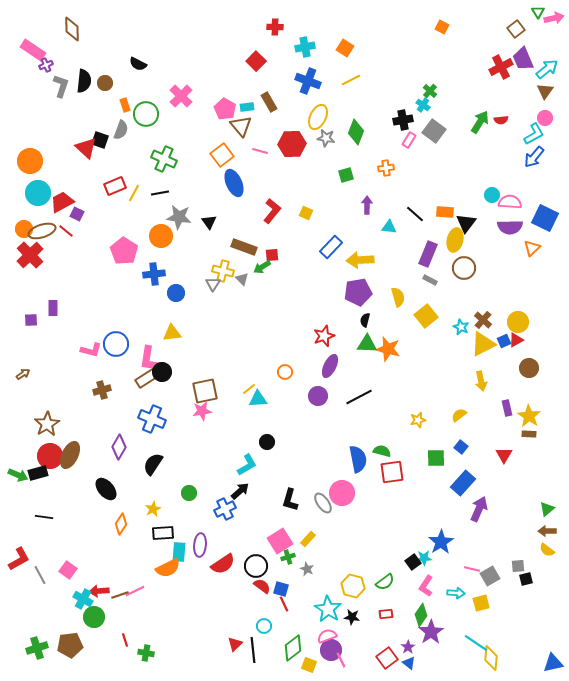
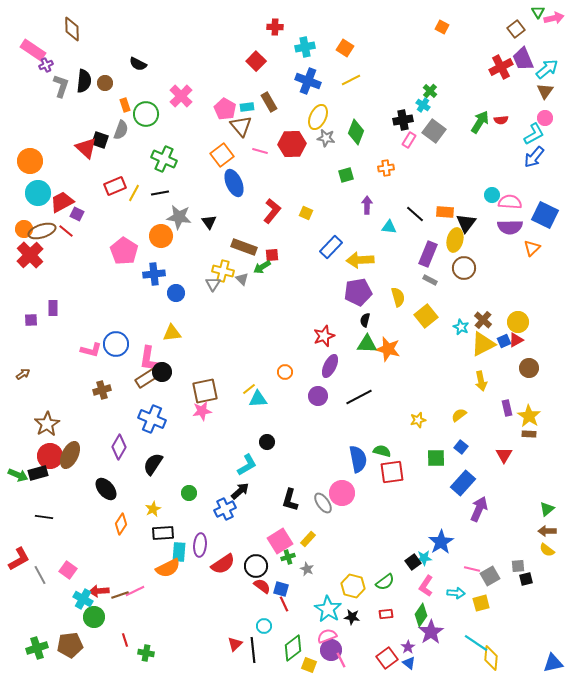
blue square at (545, 218): moved 3 px up
